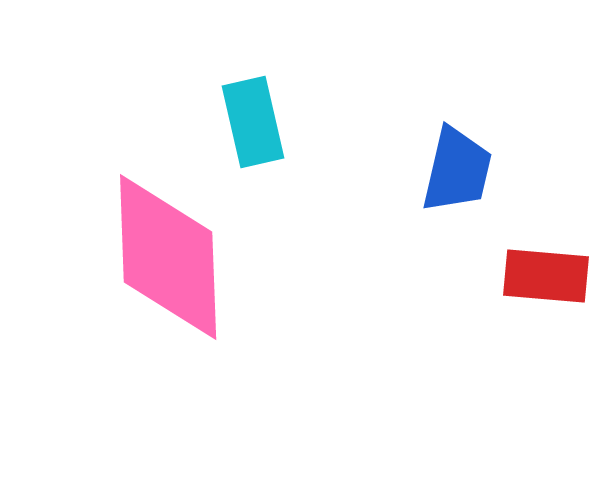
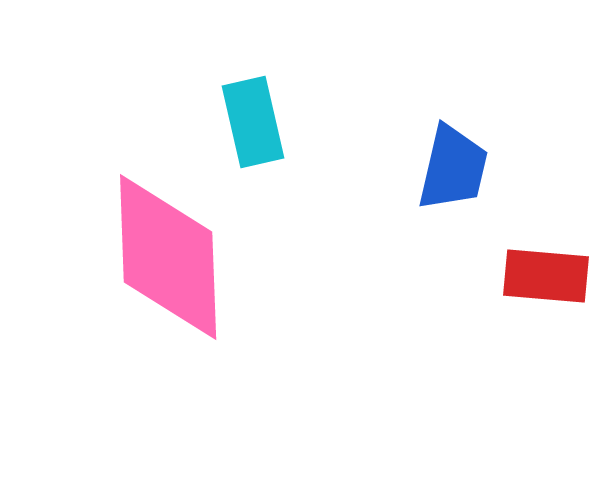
blue trapezoid: moved 4 px left, 2 px up
